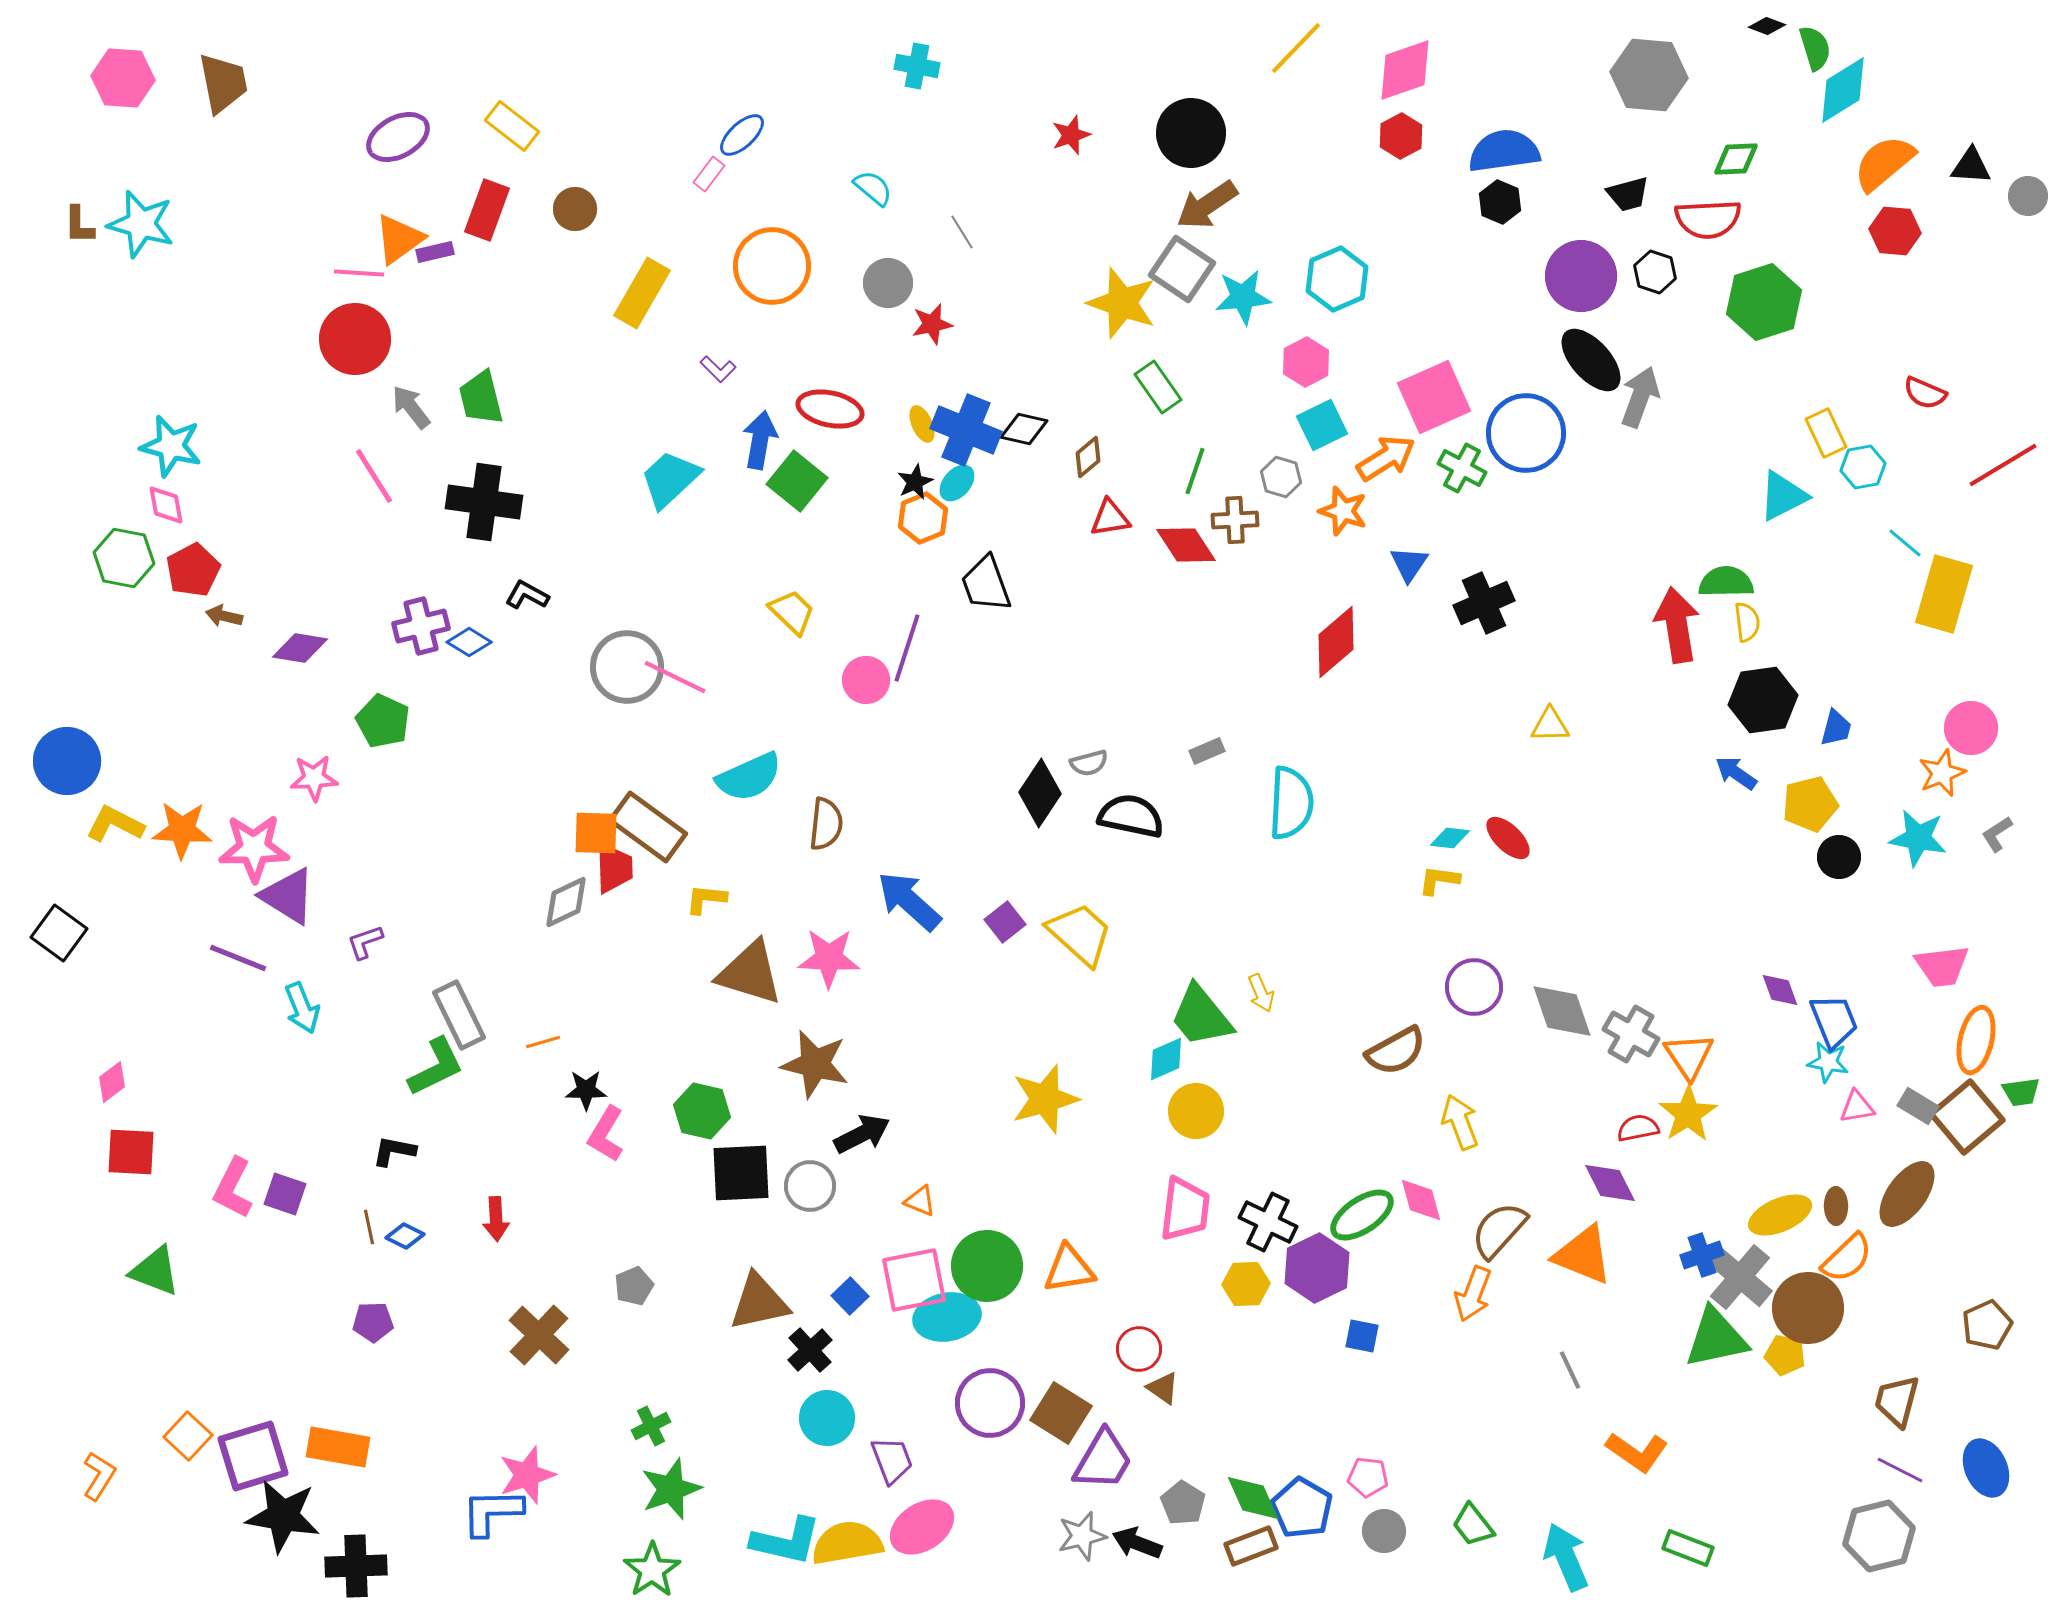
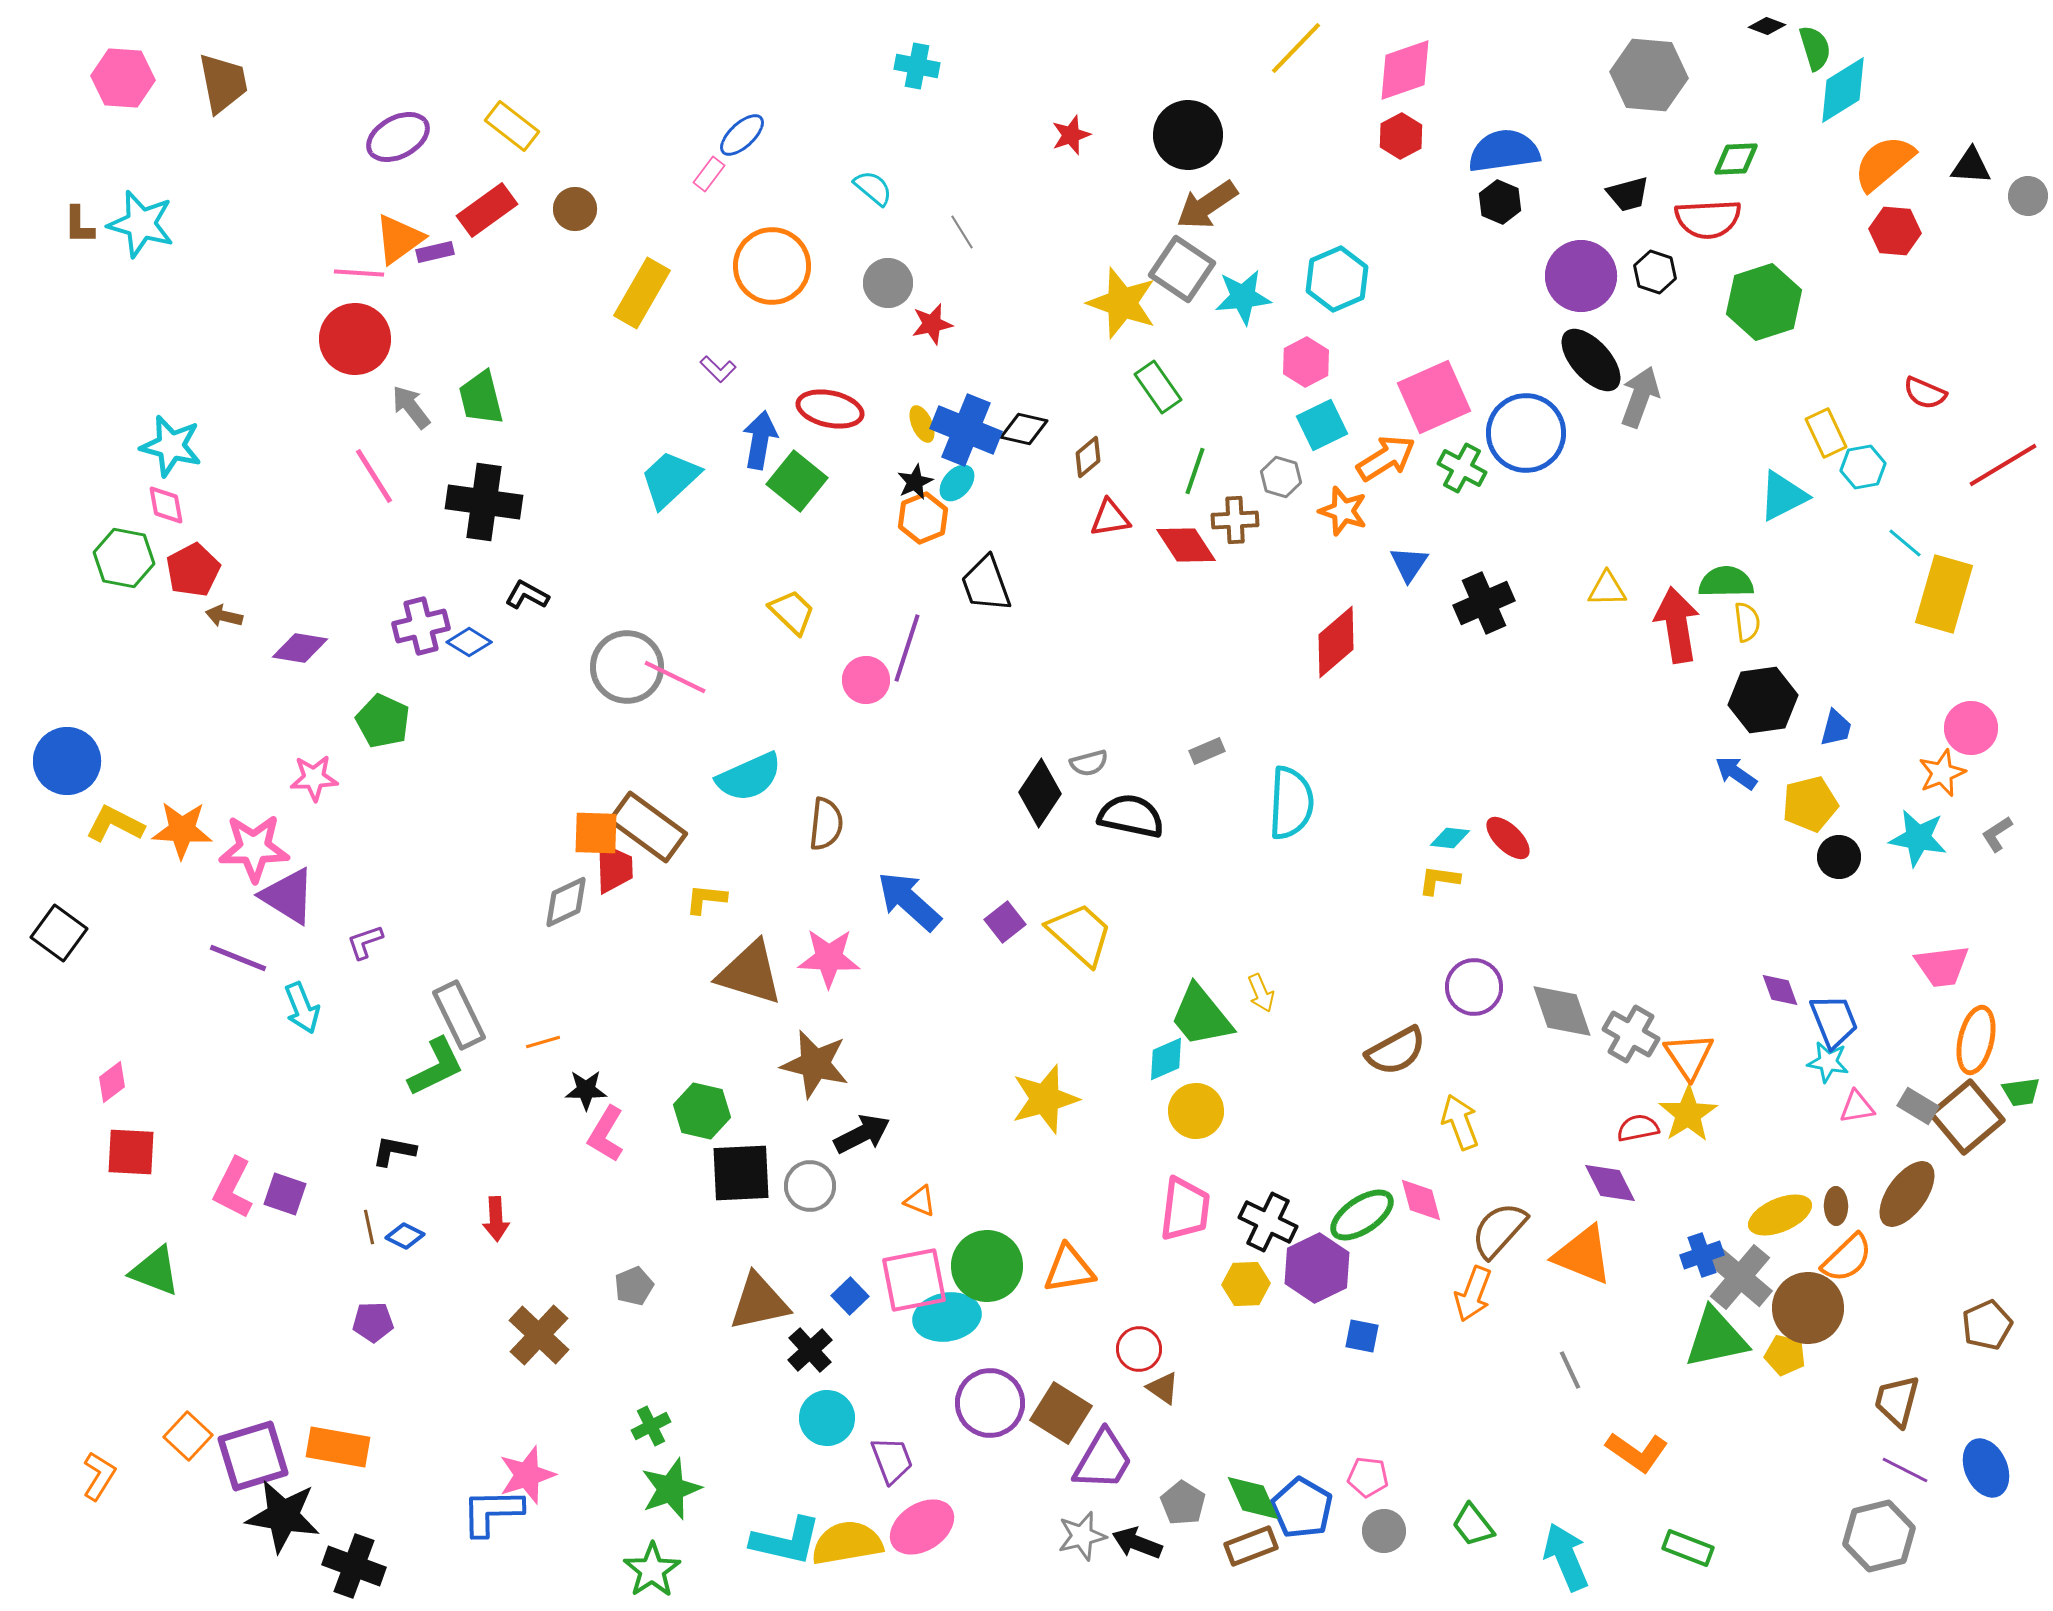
black circle at (1191, 133): moved 3 px left, 2 px down
red rectangle at (487, 210): rotated 34 degrees clockwise
yellow triangle at (1550, 725): moved 57 px right, 136 px up
purple line at (1900, 1470): moved 5 px right
black cross at (356, 1566): moved 2 px left; rotated 22 degrees clockwise
